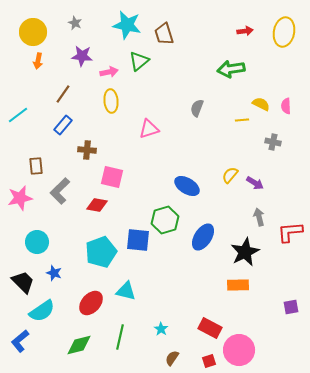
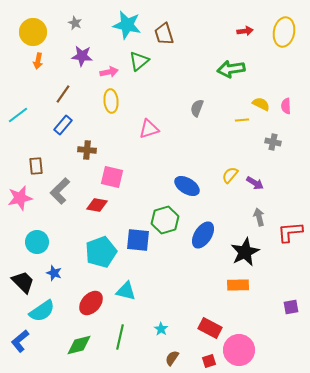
blue ellipse at (203, 237): moved 2 px up
